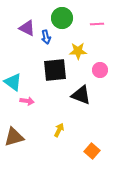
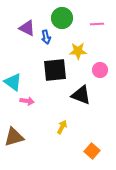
yellow arrow: moved 3 px right, 3 px up
